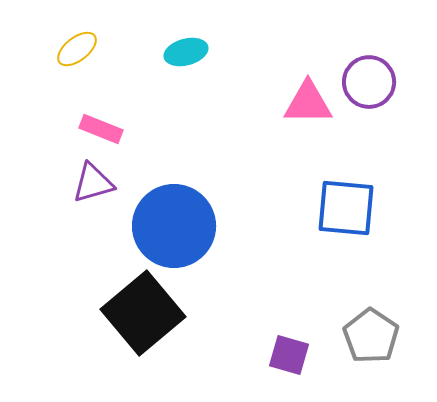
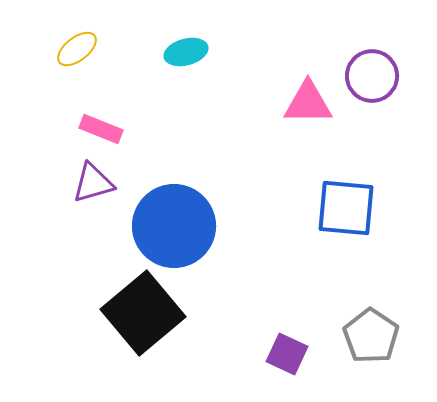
purple circle: moved 3 px right, 6 px up
purple square: moved 2 px left, 1 px up; rotated 9 degrees clockwise
